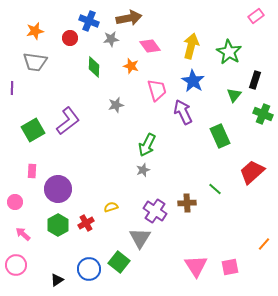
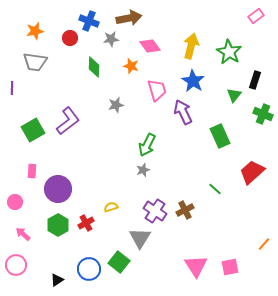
brown cross at (187, 203): moved 2 px left, 7 px down; rotated 24 degrees counterclockwise
